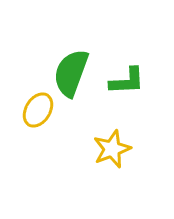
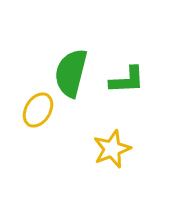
green semicircle: rotated 6 degrees counterclockwise
green L-shape: moved 1 px up
